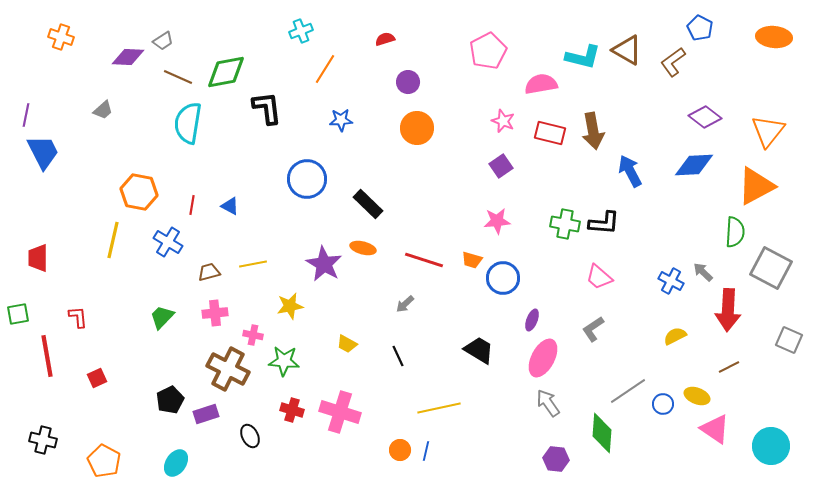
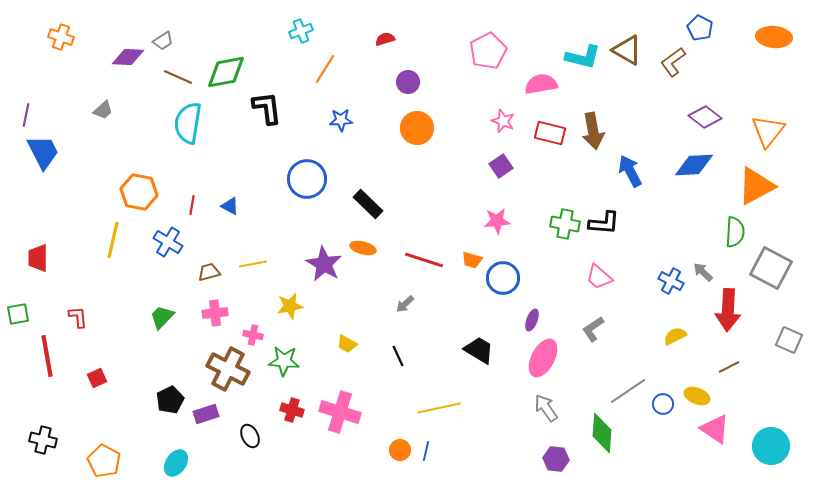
gray arrow at (548, 403): moved 2 px left, 5 px down
